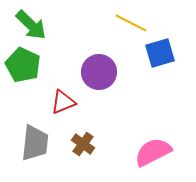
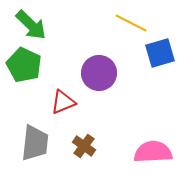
green pentagon: moved 1 px right
purple circle: moved 1 px down
brown cross: moved 1 px right, 2 px down
pink semicircle: rotated 24 degrees clockwise
